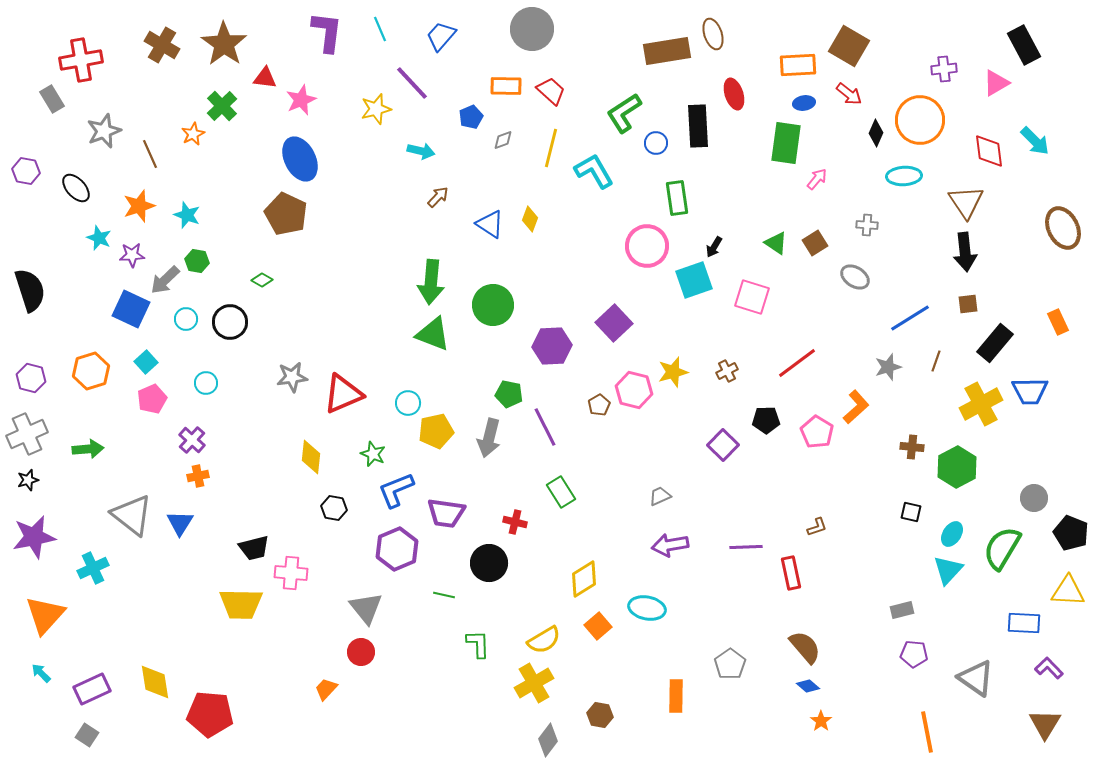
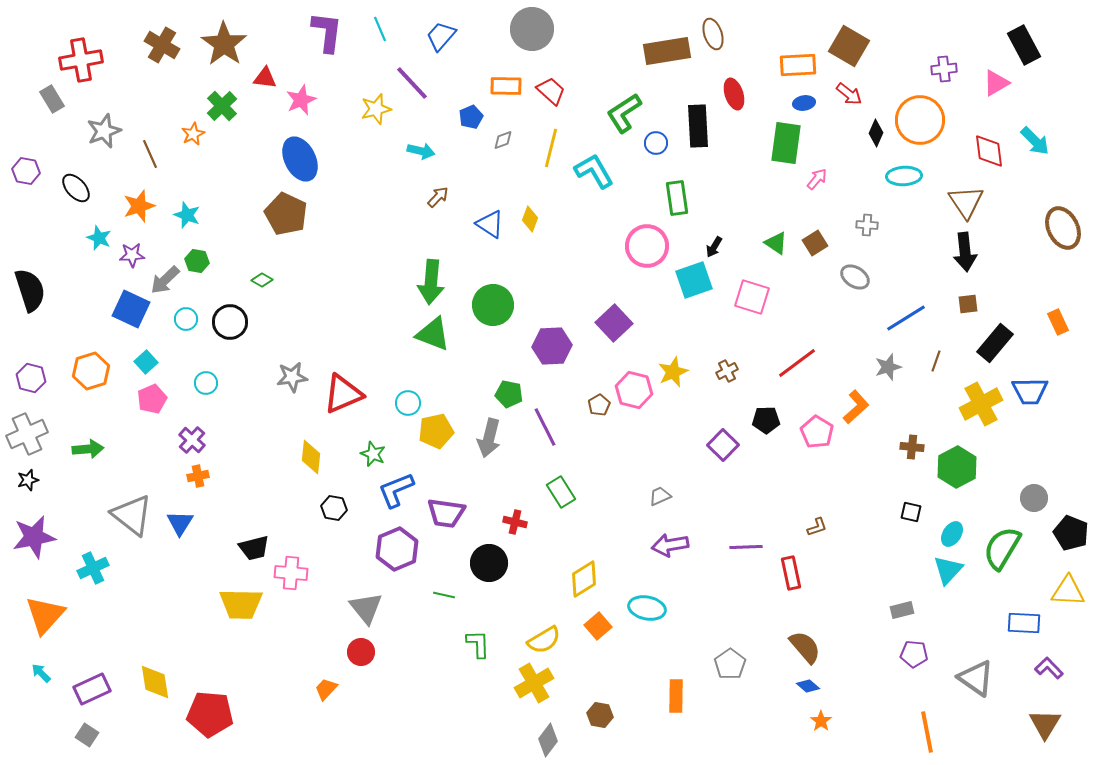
blue line at (910, 318): moved 4 px left
yellow star at (673, 372): rotated 8 degrees counterclockwise
